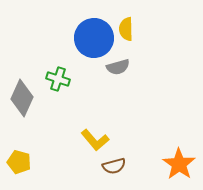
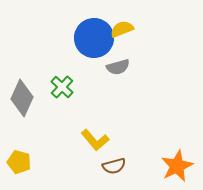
yellow semicircle: moved 4 px left; rotated 70 degrees clockwise
green cross: moved 4 px right, 8 px down; rotated 25 degrees clockwise
orange star: moved 2 px left, 2 px down; rotated 12 degrees clockwise
